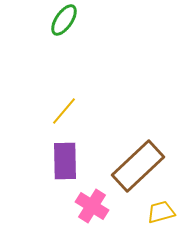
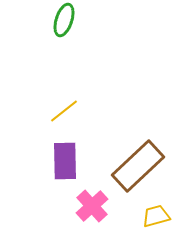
green ellipse: rotated 16 degrees counterclockwise
yellow line: rotated 12 degrees clockwise
pink cross: rotated 16 degrees clockwise
yellow trapezoid: moved 5 px left, 4 px down
